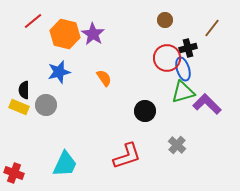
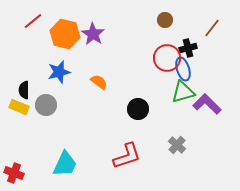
orange semicircle: moved 5 px left, 4 px down; rotated 18 degrees counterclockwise
black circle: moved 7 px left, 2 px up
